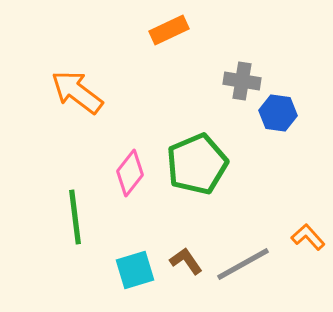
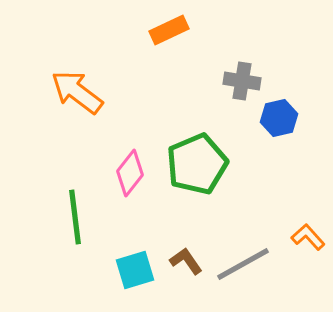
blue hexagon: moved 1 px right, 5 px down; rotated 21 degrees counterclockwise
